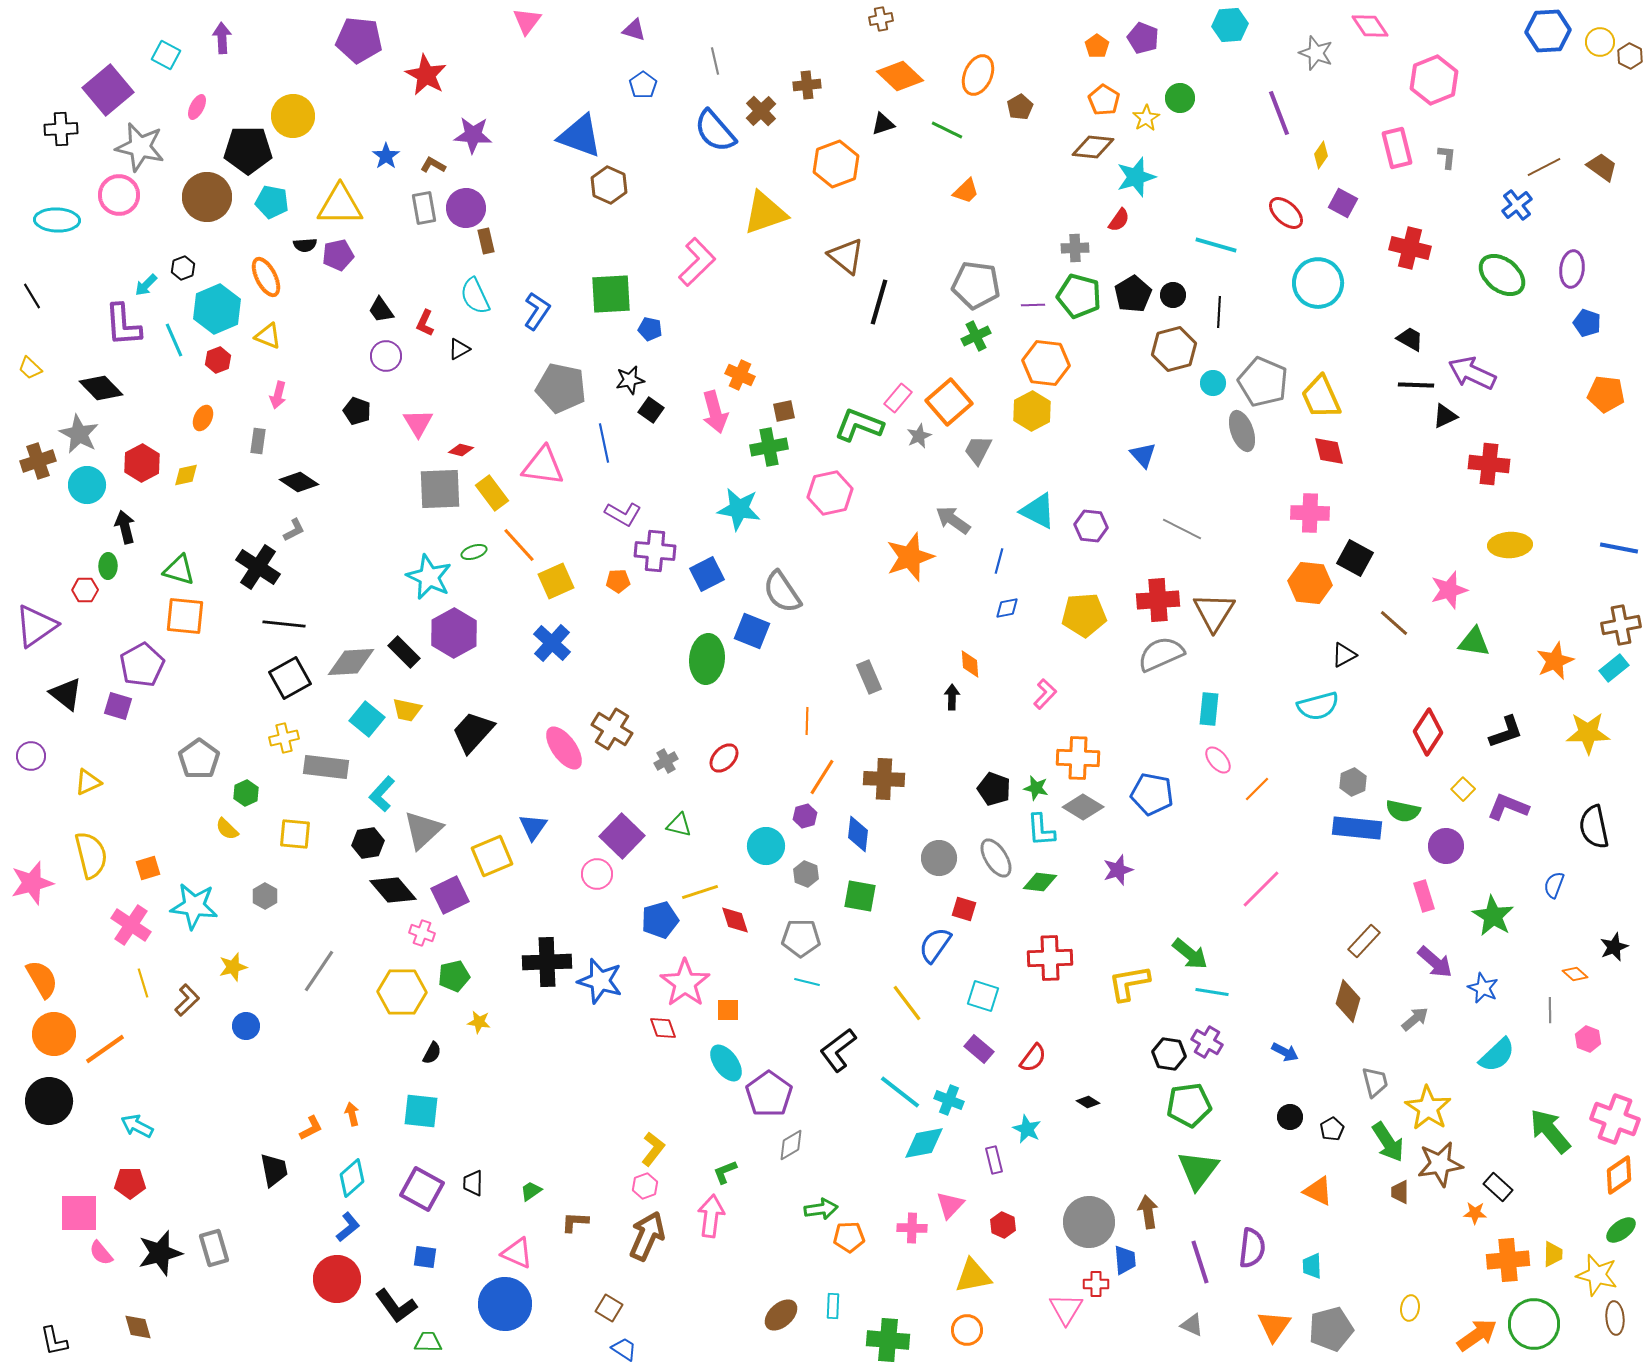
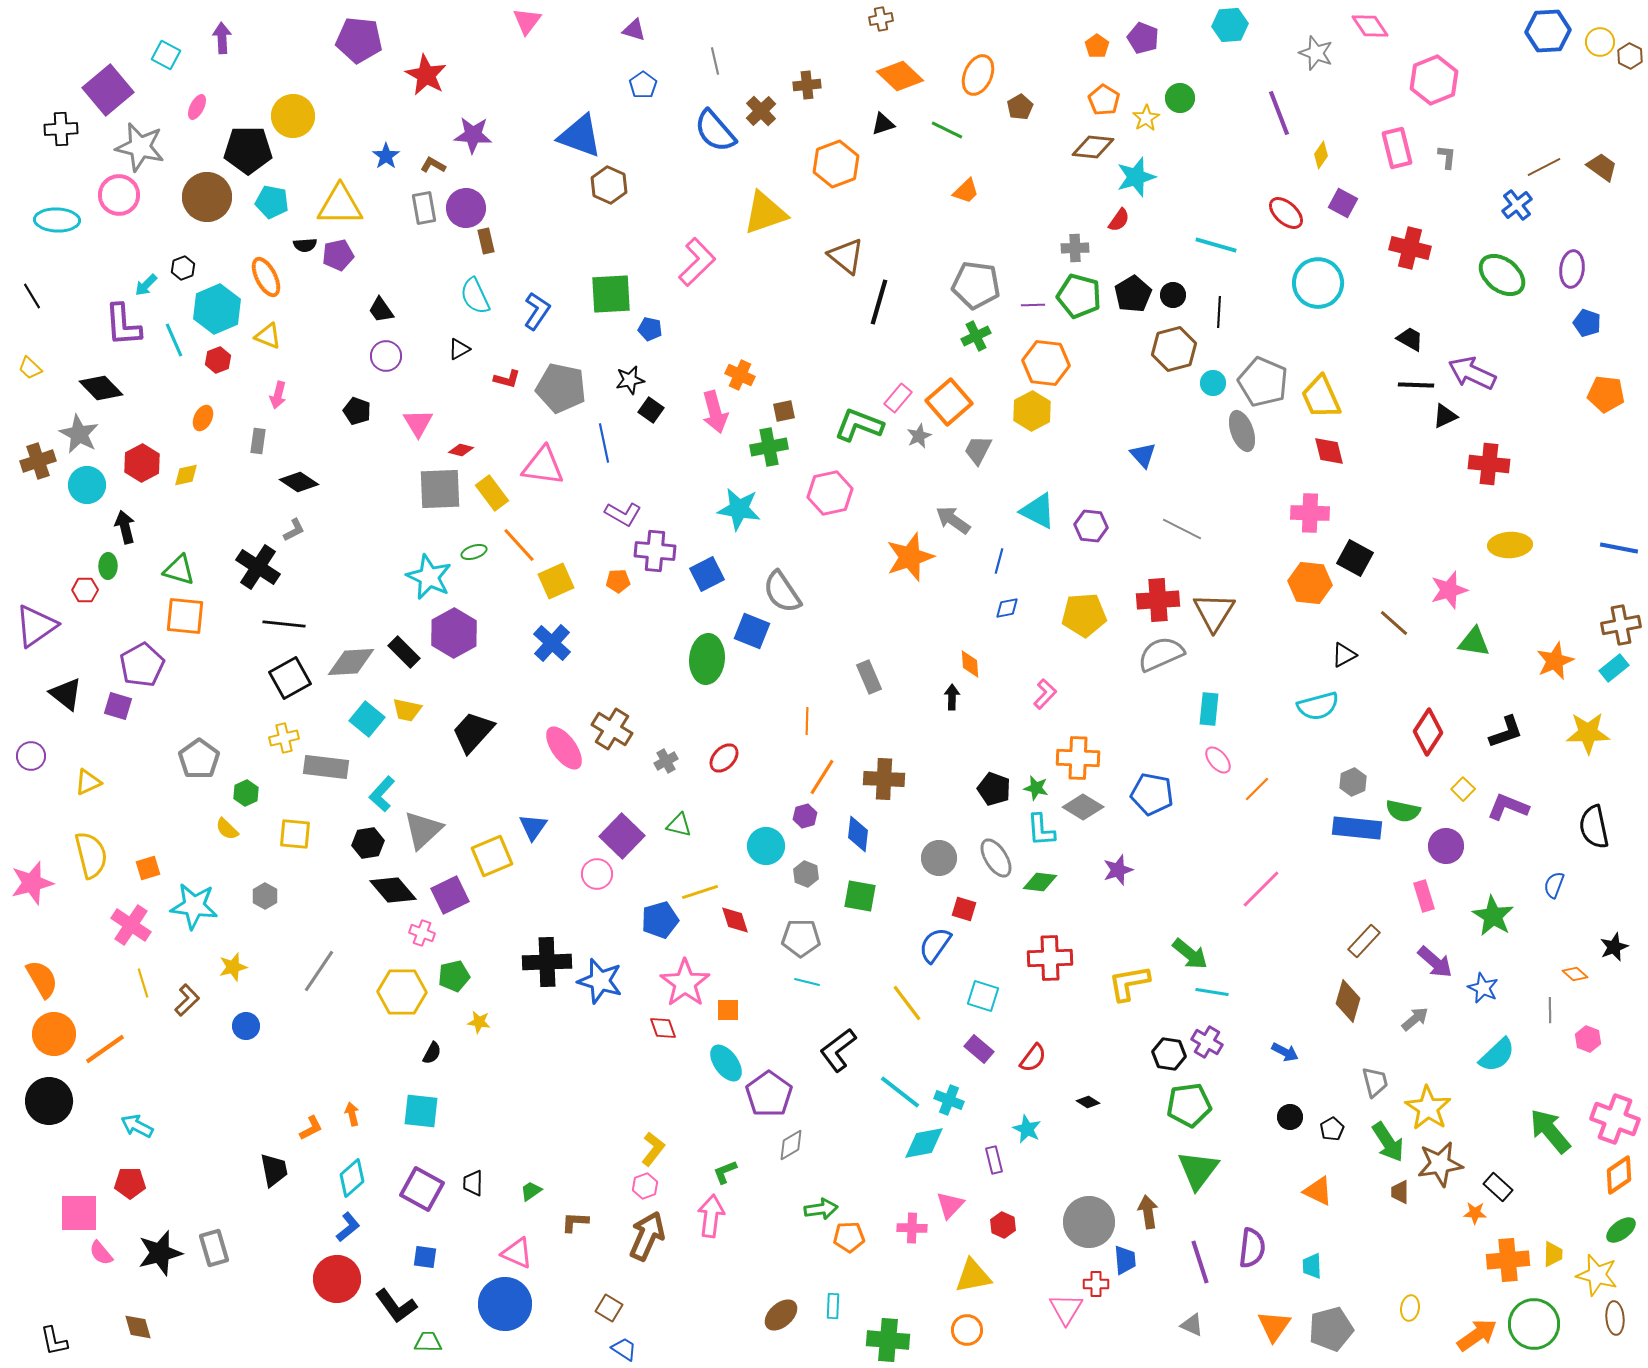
red L-shape at (425, 323): moved 82 px right, 56 px down; rotated 100 degrees counterclockwise
